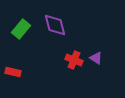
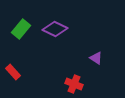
purple diamond: moved 4 px down; rotated 50 degrees counterclockwise
red cross: moved 24 px down
red rectangle: rotated 35 degrees clockwise
